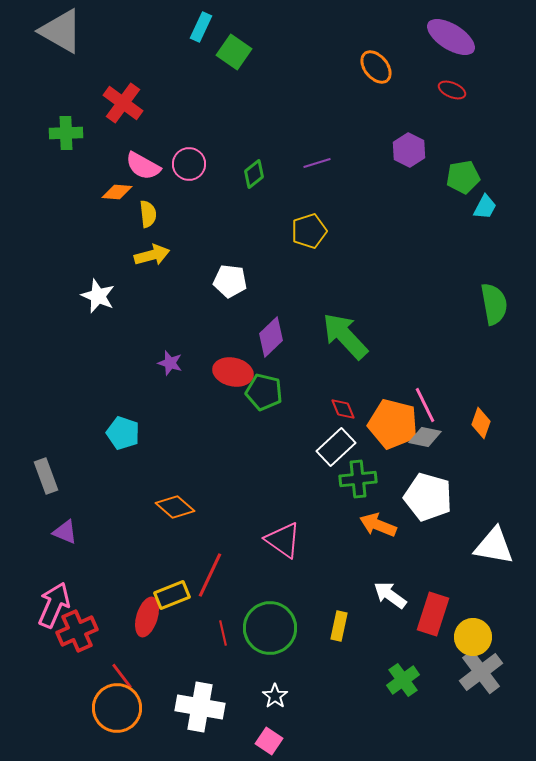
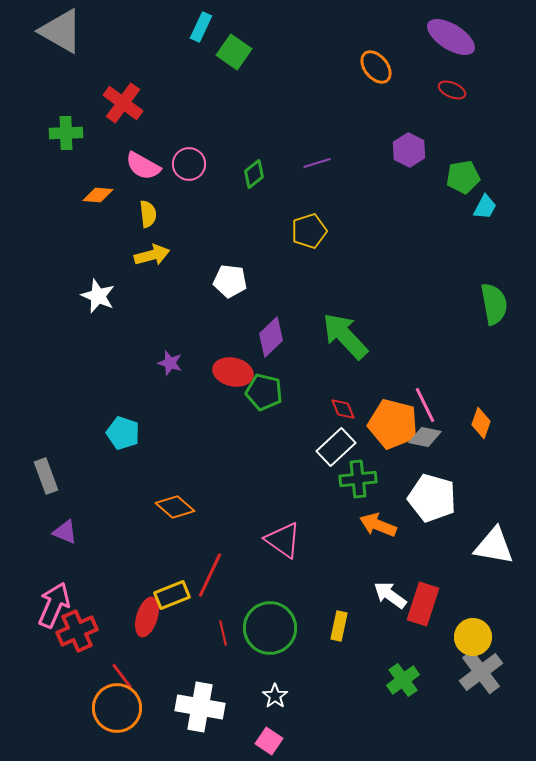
orange diamond at (117, 192): moved 19 px left, 3 px down
white pentagon at (428, 497): moved 4 px right, 1 px down
red rectangle at (433, 614): moved 10 px left, 10 px up
